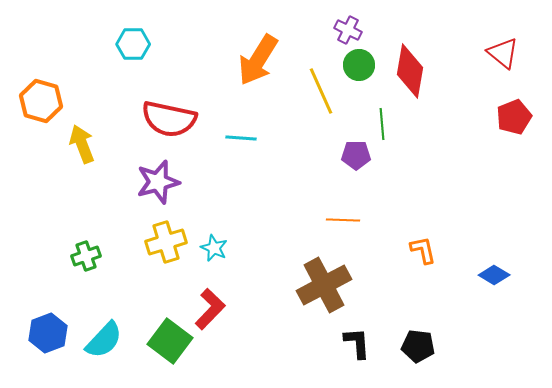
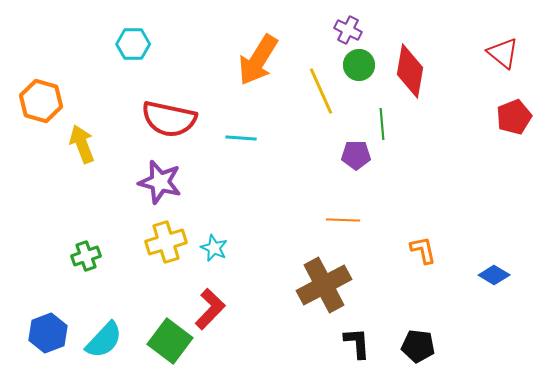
purple star: moved 2 px right; rotated 30 degrees clockwise
